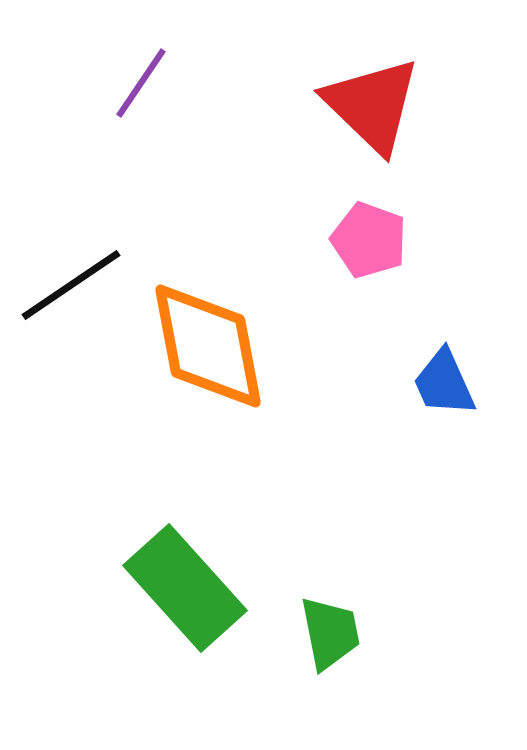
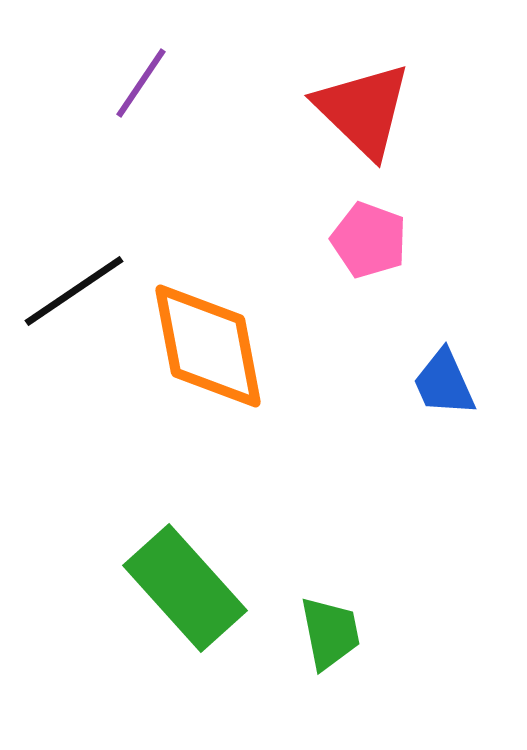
red triangle: moved 9 px left, 5 px down
black line: moved 3 px right, 6 px down
